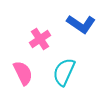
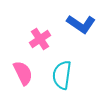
cyan semicircle: moved 2 px left, 3 px down; rotated 16 degrees counterclockwise
